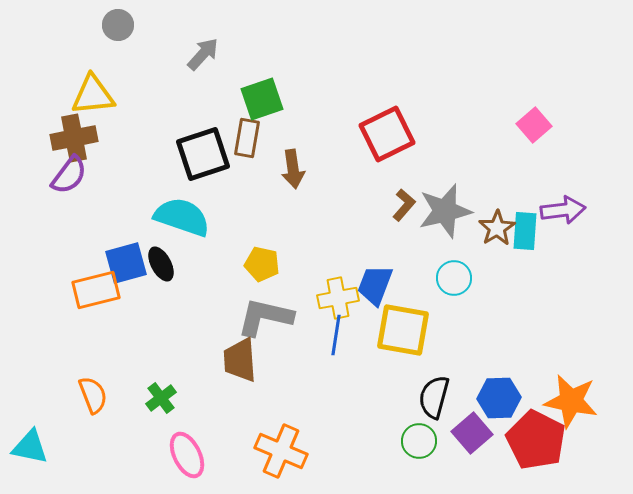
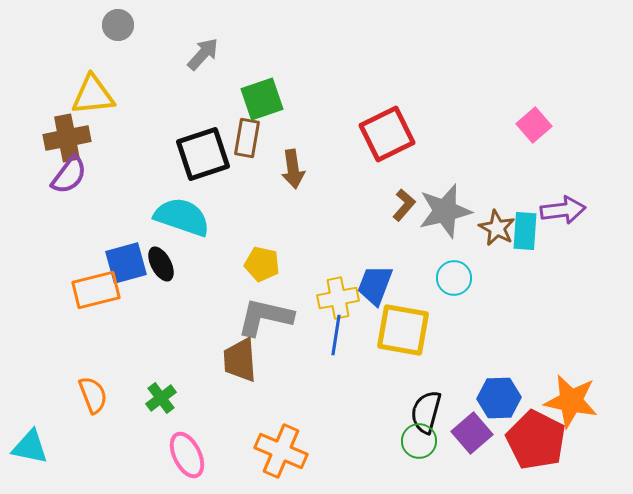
brown cross: moved 7 px left
brown star: rotated 12 degrees counterclockwise
black semicircle: moved 8 px left, 15 px down
